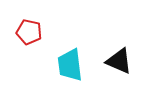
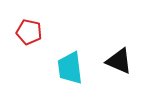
cyan trapezoid: moved 3 px down
